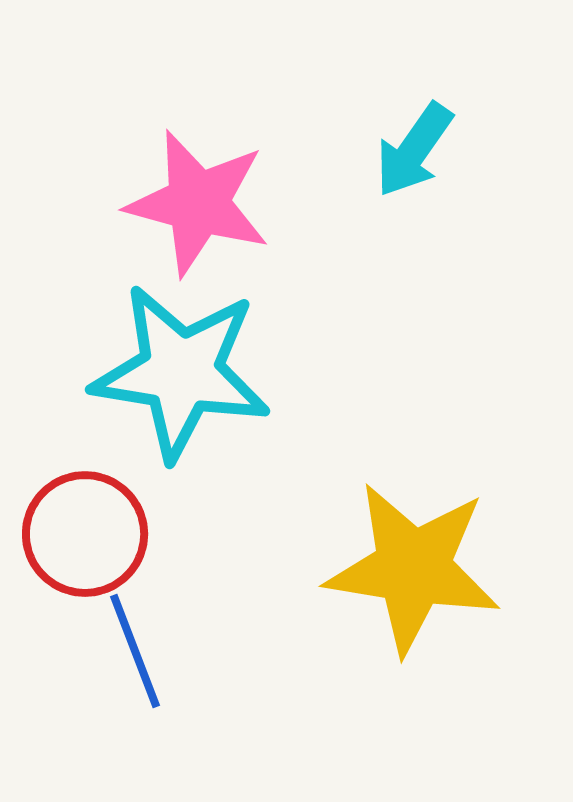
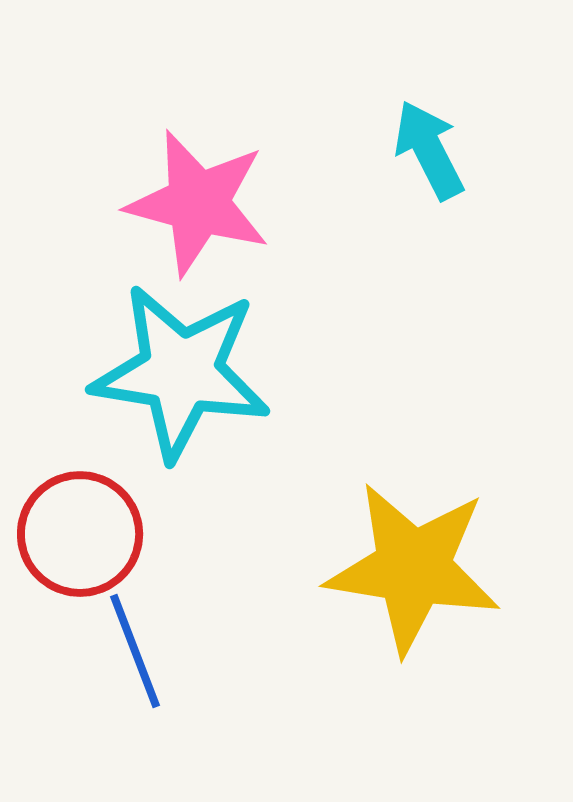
cyan arrow: moved 15 px right; rotated 118 degrees clockwise
red circle: moved 5 px left
